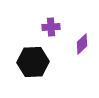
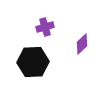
purple cross: moved 6 px left; rotated 12 degrees counterclockwise
